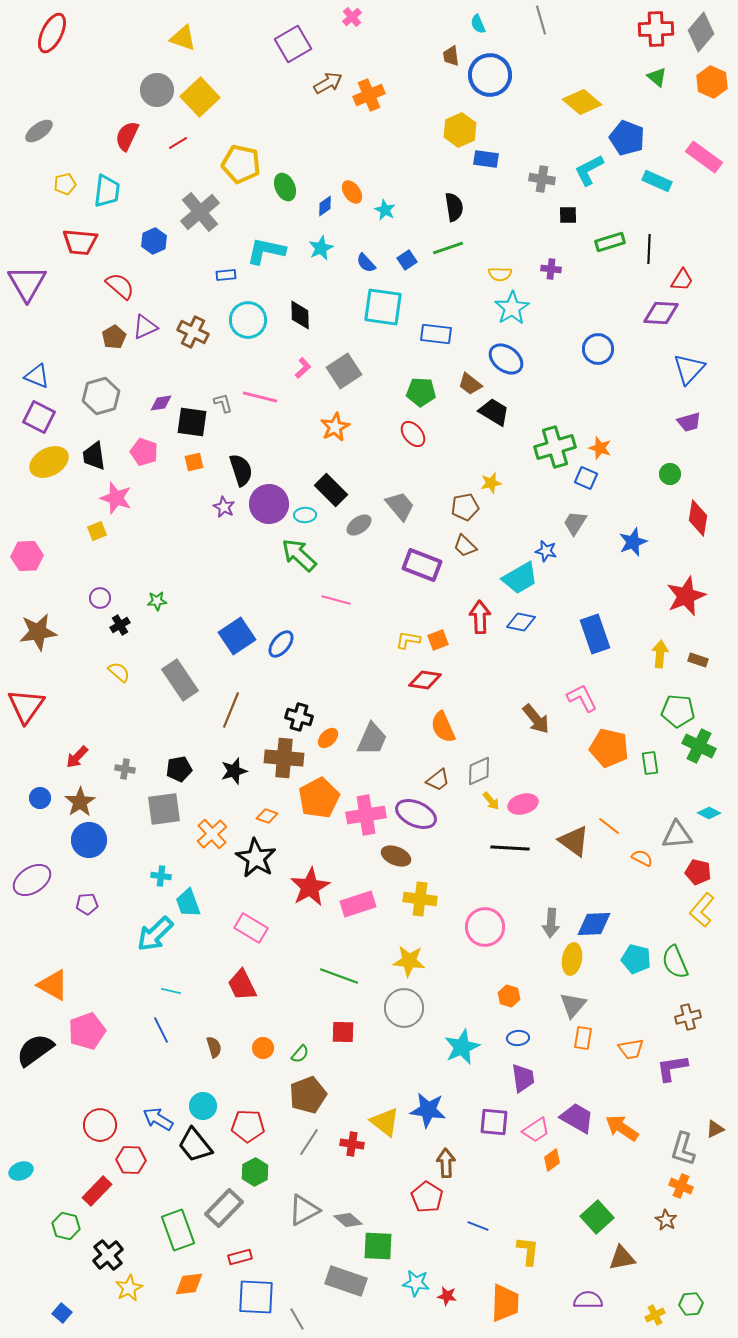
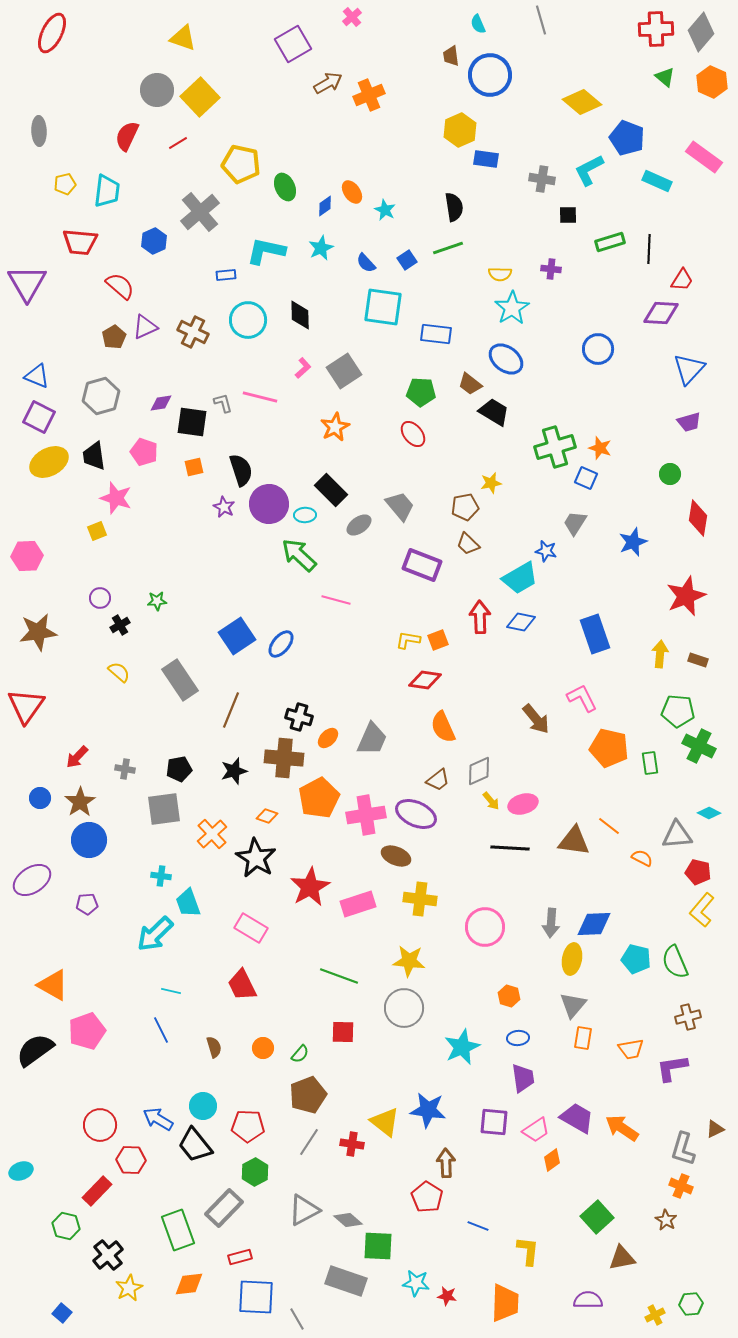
green triangle at (657, 77): moved 8 px right
gray ellipse at (39, 131): rotated 56 degrees counterclockwise
orange square at (194, 462): moved 5 px down
brown trapezoid at (465, 546): moved 3 px right, 2 px up
brown triangle at (574, 841): rotated 28 degrees counterclockwise
